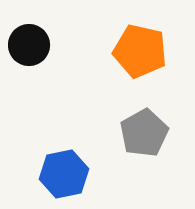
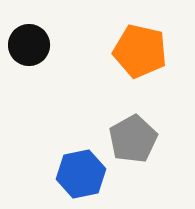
gray pentagon: moved 11 px left, 6 px down
blue hexagon: moved 17 px right
